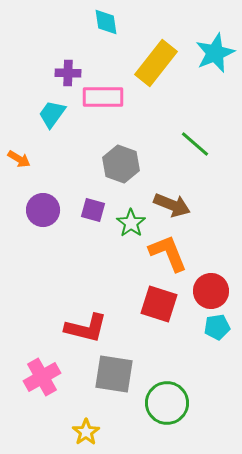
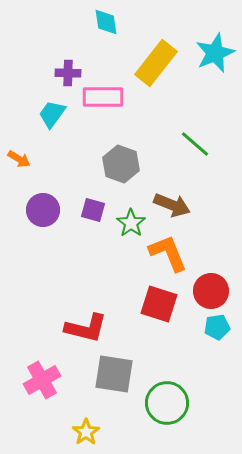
pink cross: moved 3 px down
